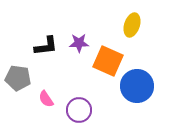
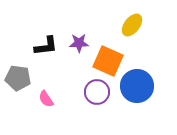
yellow ellipse: rotated 20 degrees clockwise
purple circle: moved 18 px right, 18 px up
